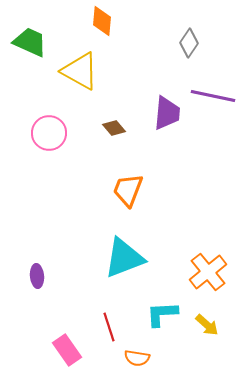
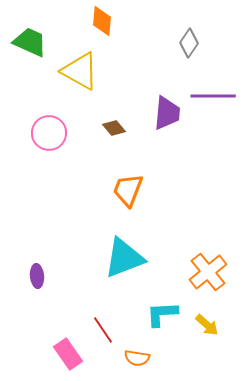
purple line: rotated 12 degrees counterclockwise
red line: moved 6 px left, 3 px down; rotated 16 degrees counterclockwise
pink rectangle: moved 1 px right, 4 px down
